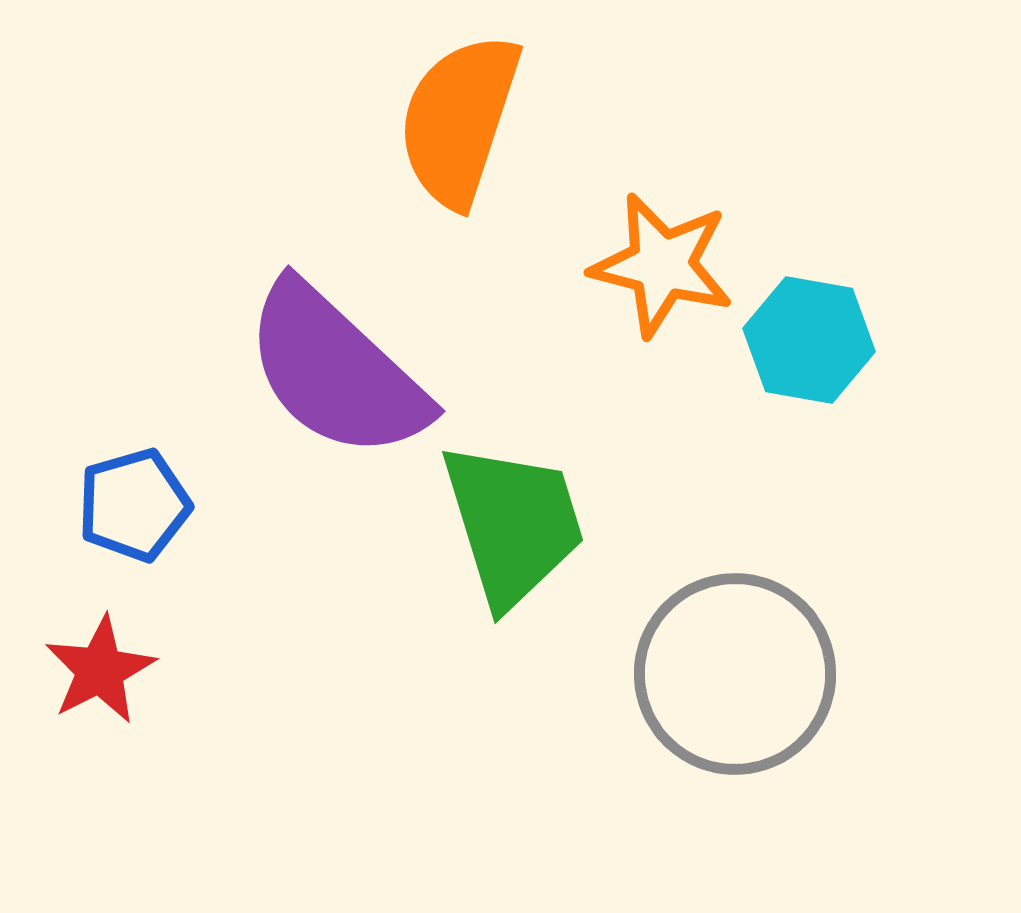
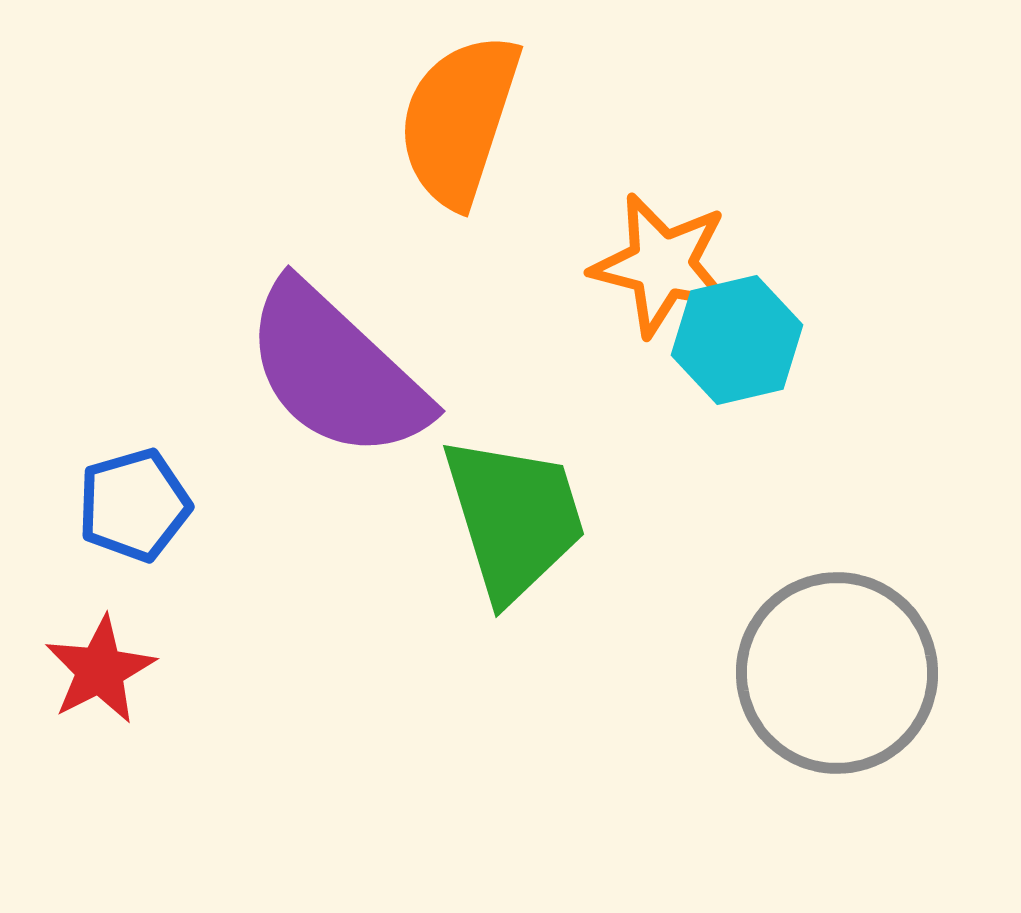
cyan hexagon: moved 72 px left; rotated 23 degrees counterclockwise
green trapezoid: moved 1 px right, 6 px up
gray circle: moved 102 px right, 1 px up
